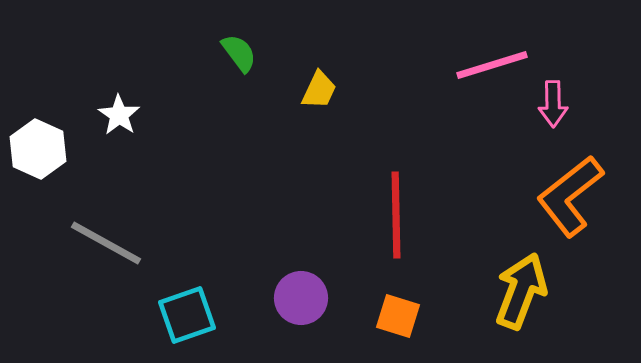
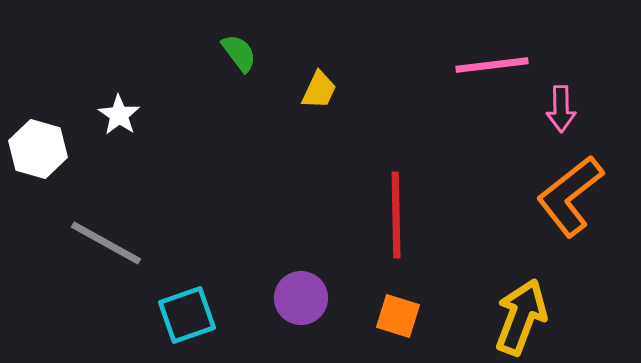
pink line: rotated 10 degrees clockwise
pink arrow: moved 8 px right, 5 px down
white hexagon: rotated 8 degrees counterclockwise
yellow arrow: moved 26 px down
